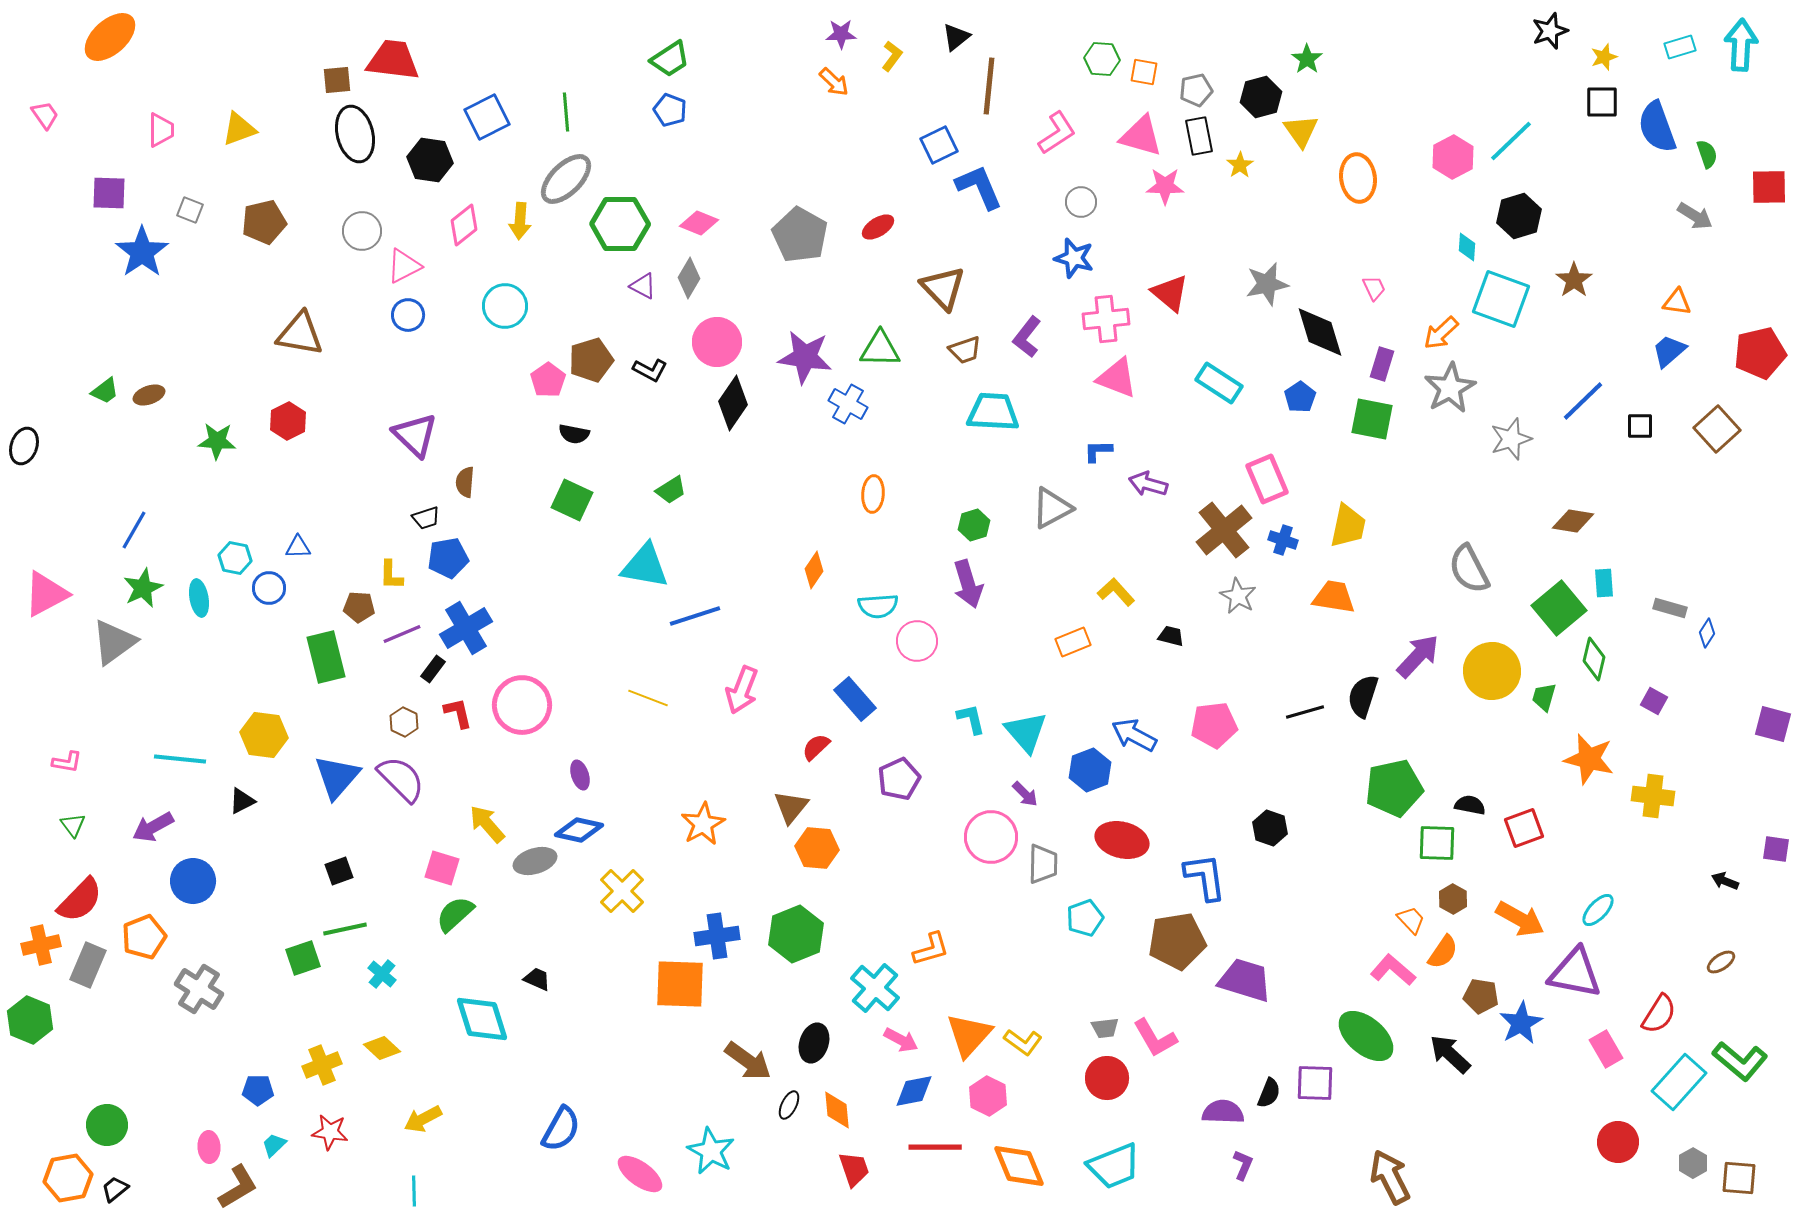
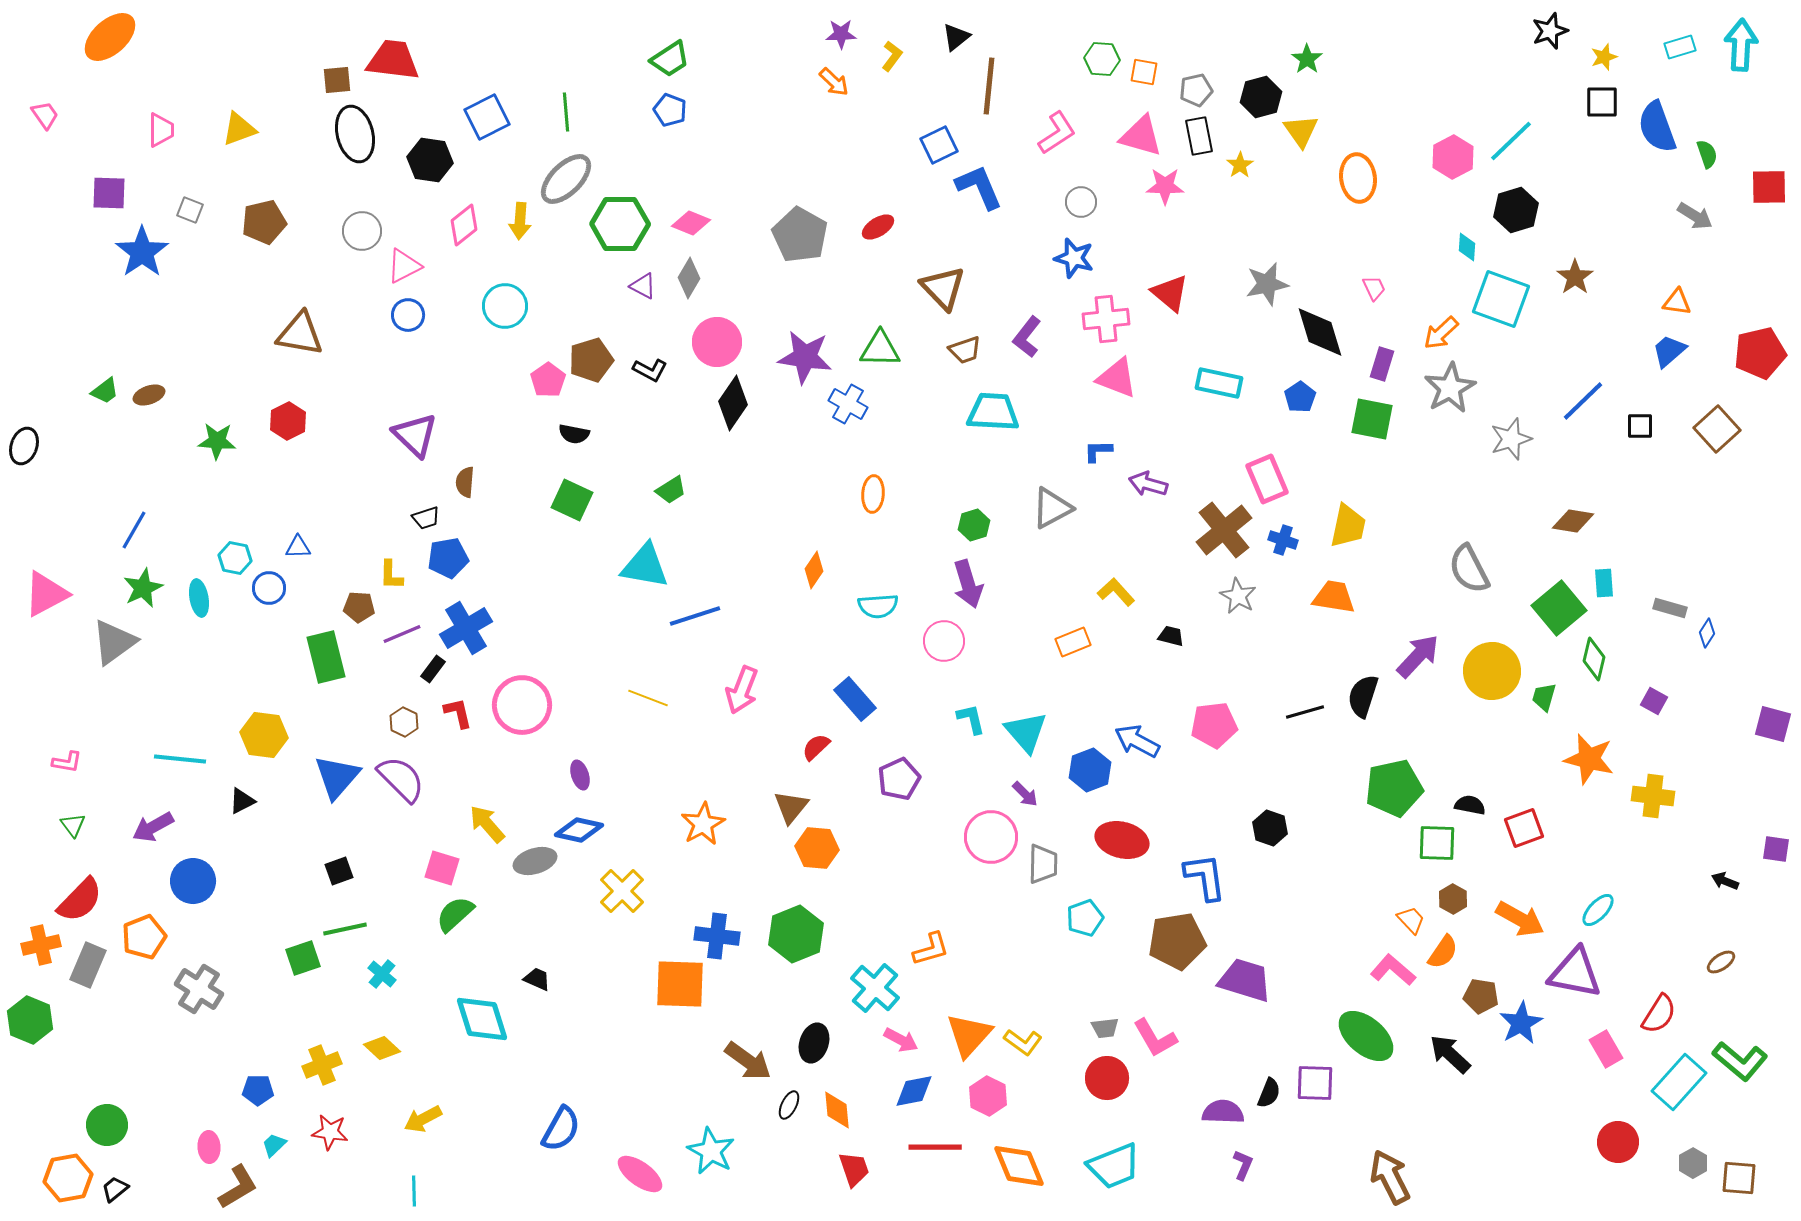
black hexagon at (1519, 216): moved 3 px left, 6 px up
pink diamond at (699, 223): moved 8 px left
brown star at (1574, 280): moved 1 px right, 3 px up
cyan rectangle at (1219, 383): rotated 21 degrees counterclockwise
pink circle at (917, 641): moved 27 px right
blue arrow at (1134, 735): moved 3 px right, 6 px down
blue cross at (717, 936): rotated 15 degrees clockwise
